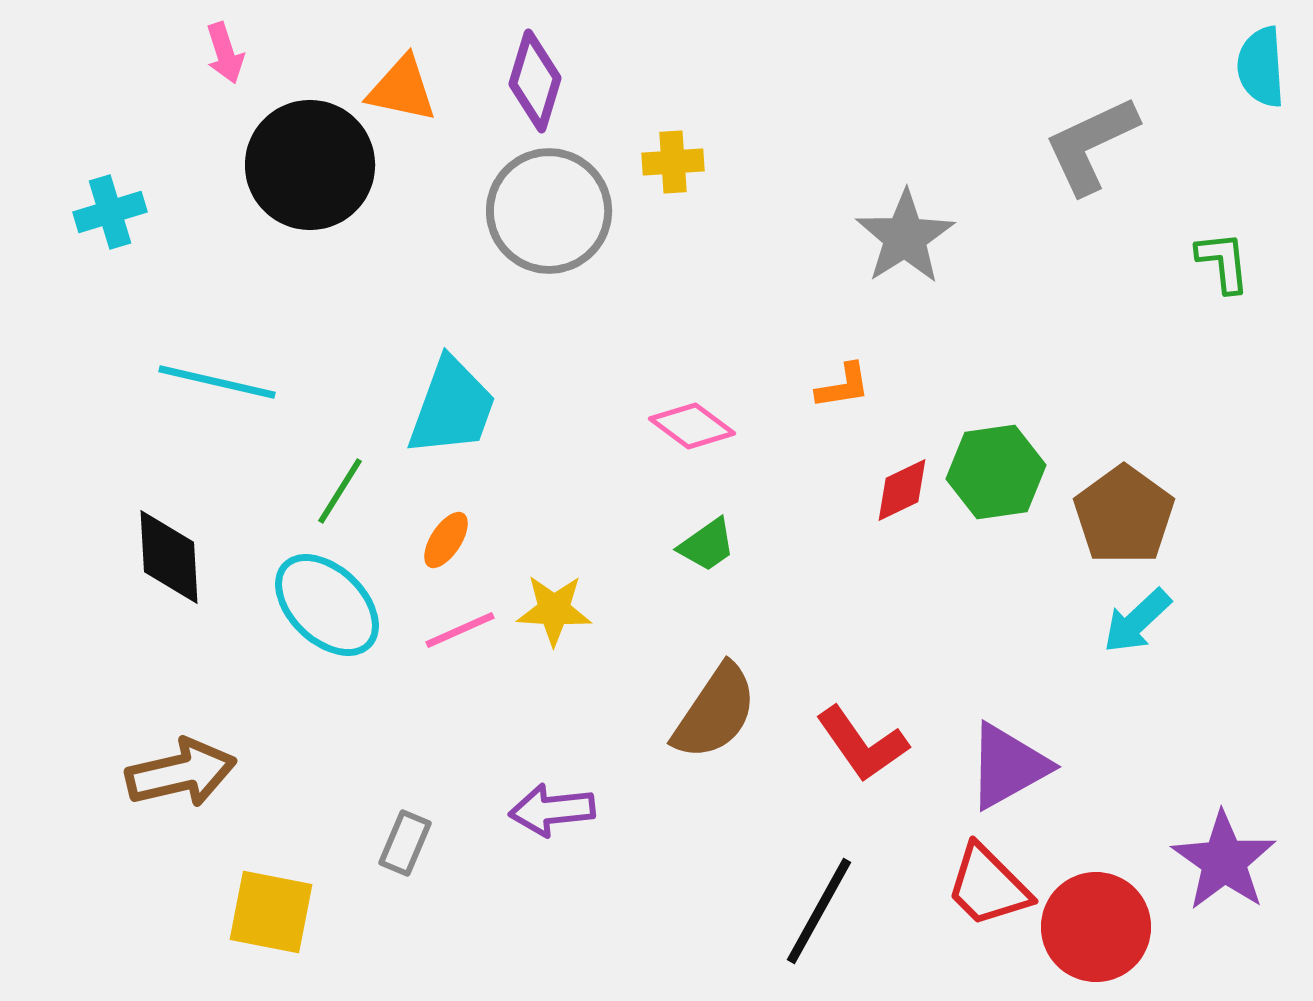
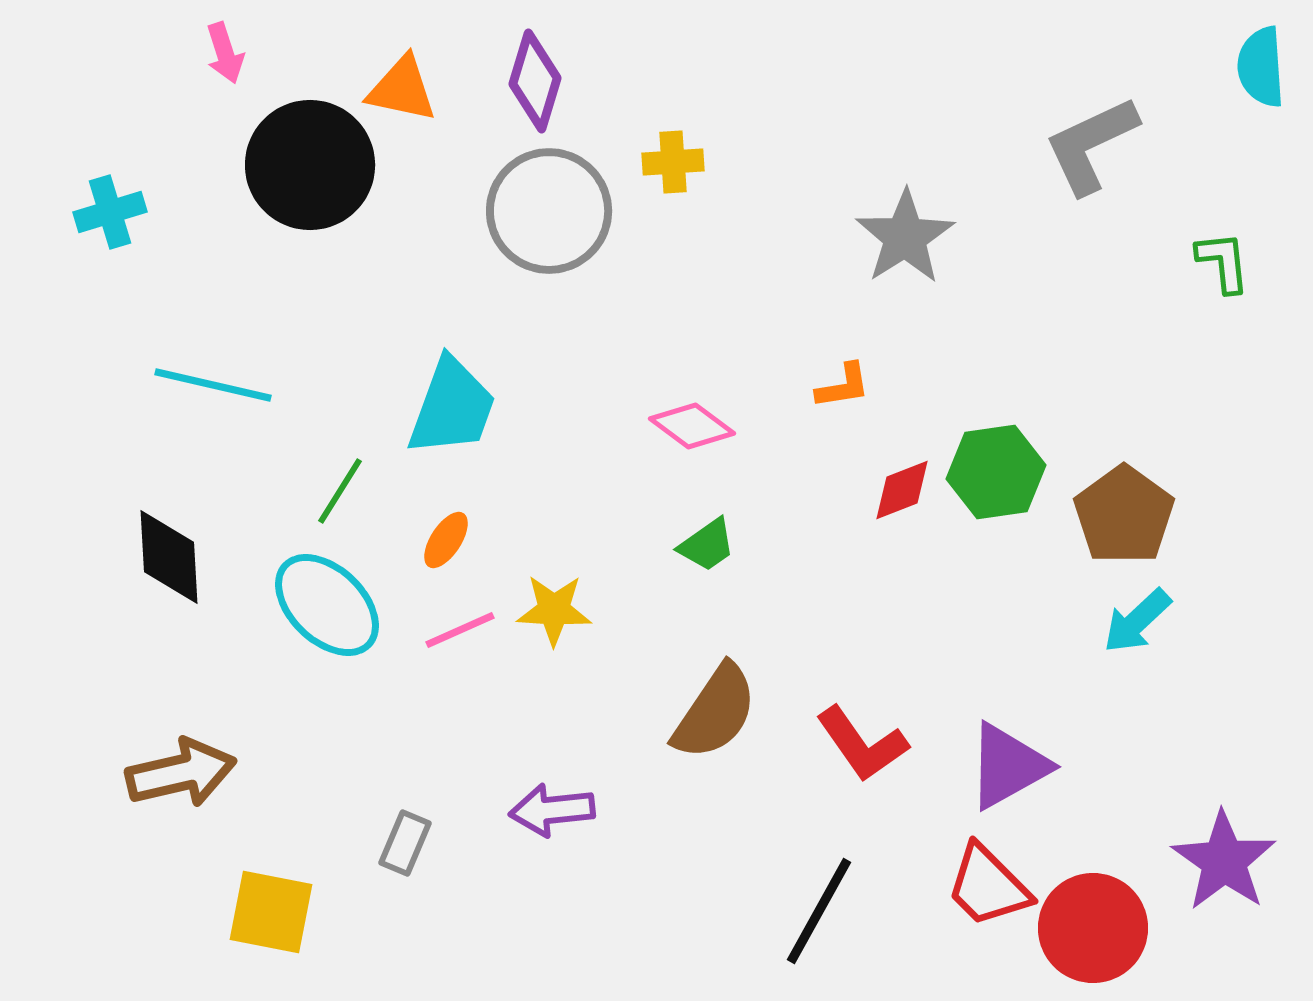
cyan line: moved 4 px left, 3 px down
red diamond: rotated 4 degrees clockwise
red circle: moved 3 px left, 1 px down
